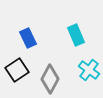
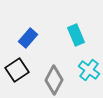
blue rectangle: rotated 66 degrees clockwise
gray diamond: moved 4 px right, 1 px down
